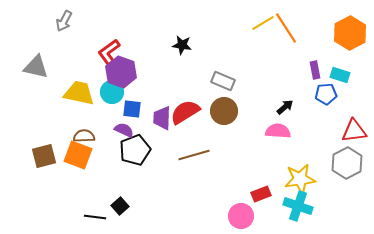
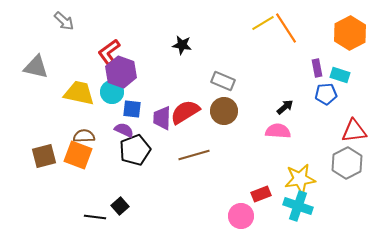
gray arrow: rotated 75 degrees counterclockwise
purple rectangle: moved 2 px right, 2 px up
